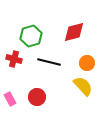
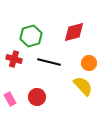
orange circle: moved 2 px right
